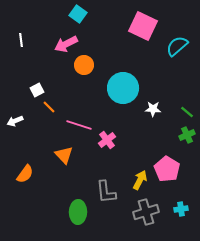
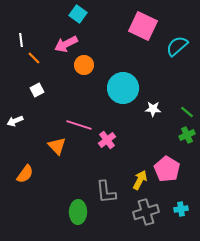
orange line: moved 15 px left, 49 px up
orange triangle: moved 7 px left, 9 px up
